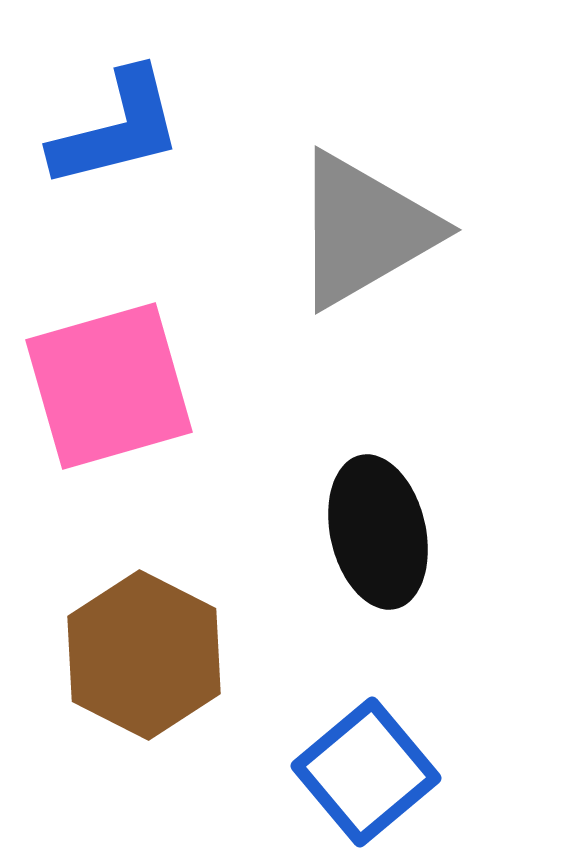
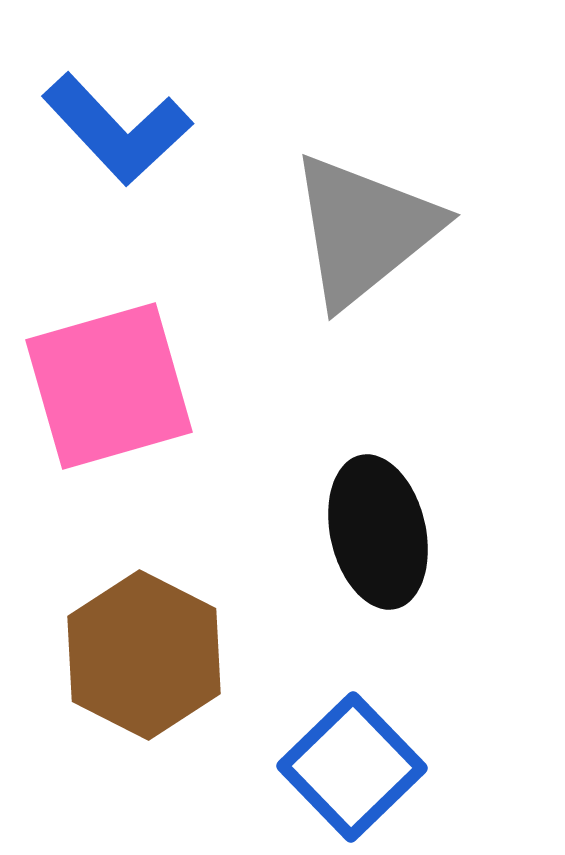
blue L-shape: rotated 61 degrees clockwise
gray triangle: rotated 9 degrees counterclockwise
blue square: moved 14 px left, 5 px up; rotated 4 degrees counterclockwise
